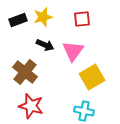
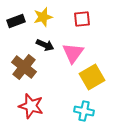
black rectangle: moved 2 px left, 1 px down
pink triangle: moved 2 px down
brown cross: moved 1 px left, 5 px up
